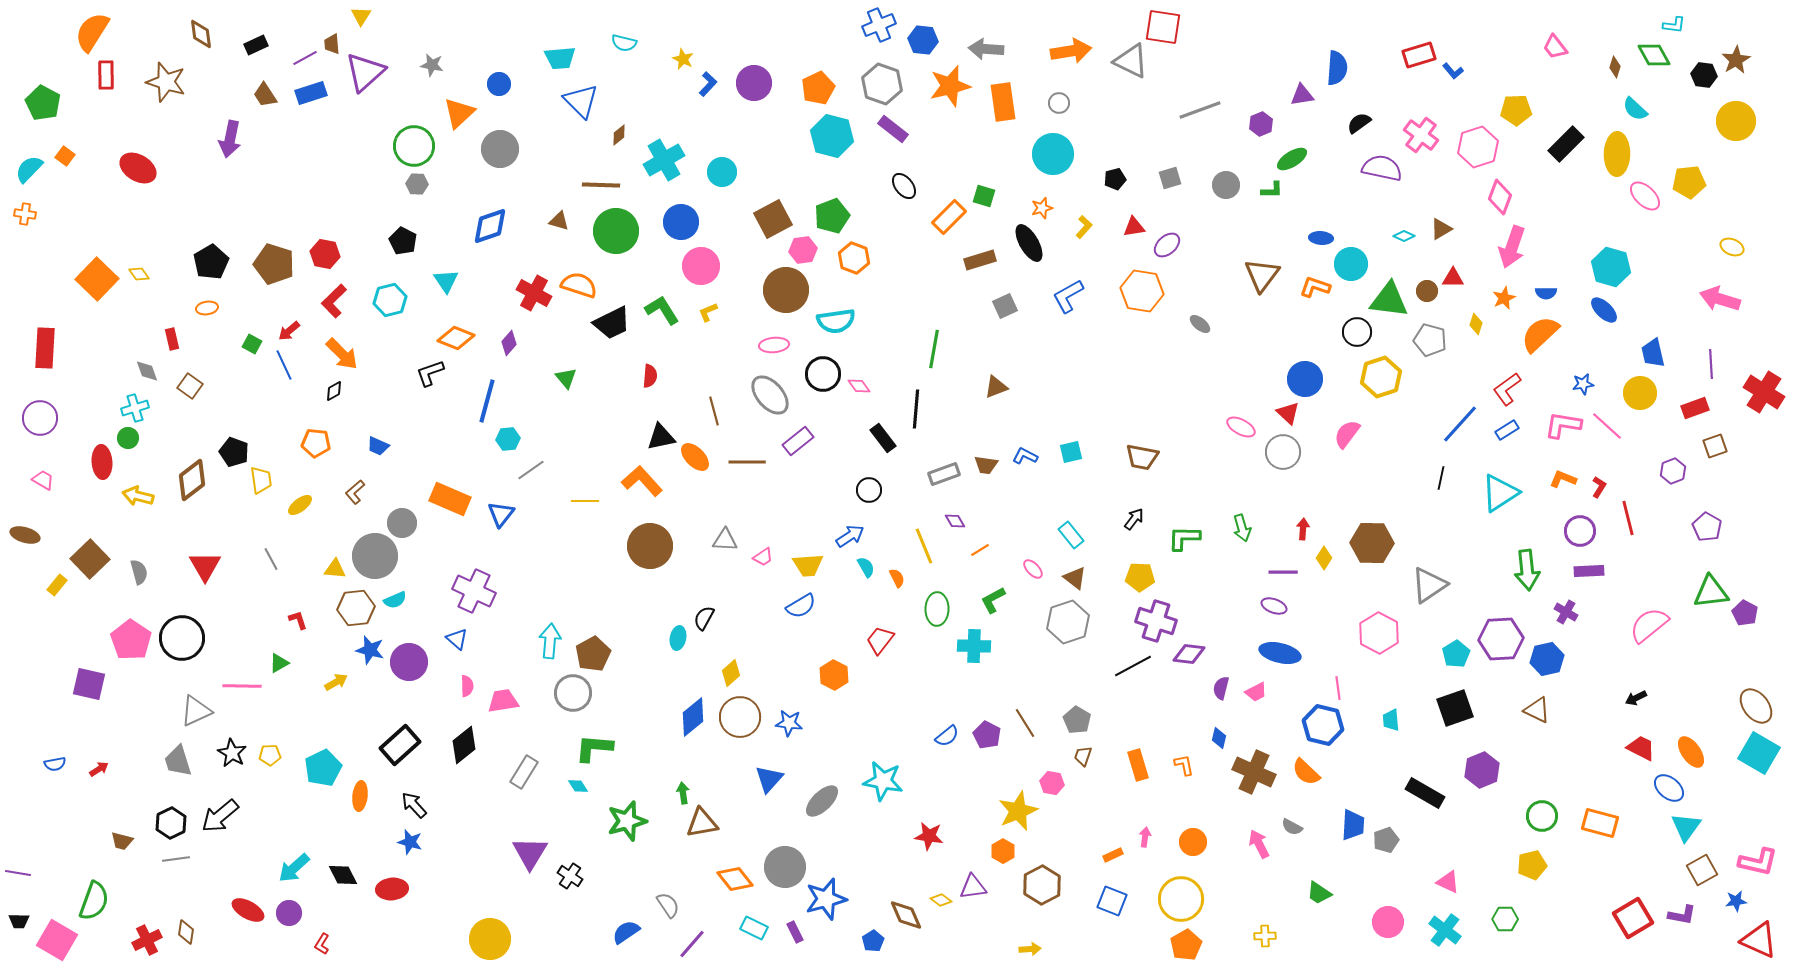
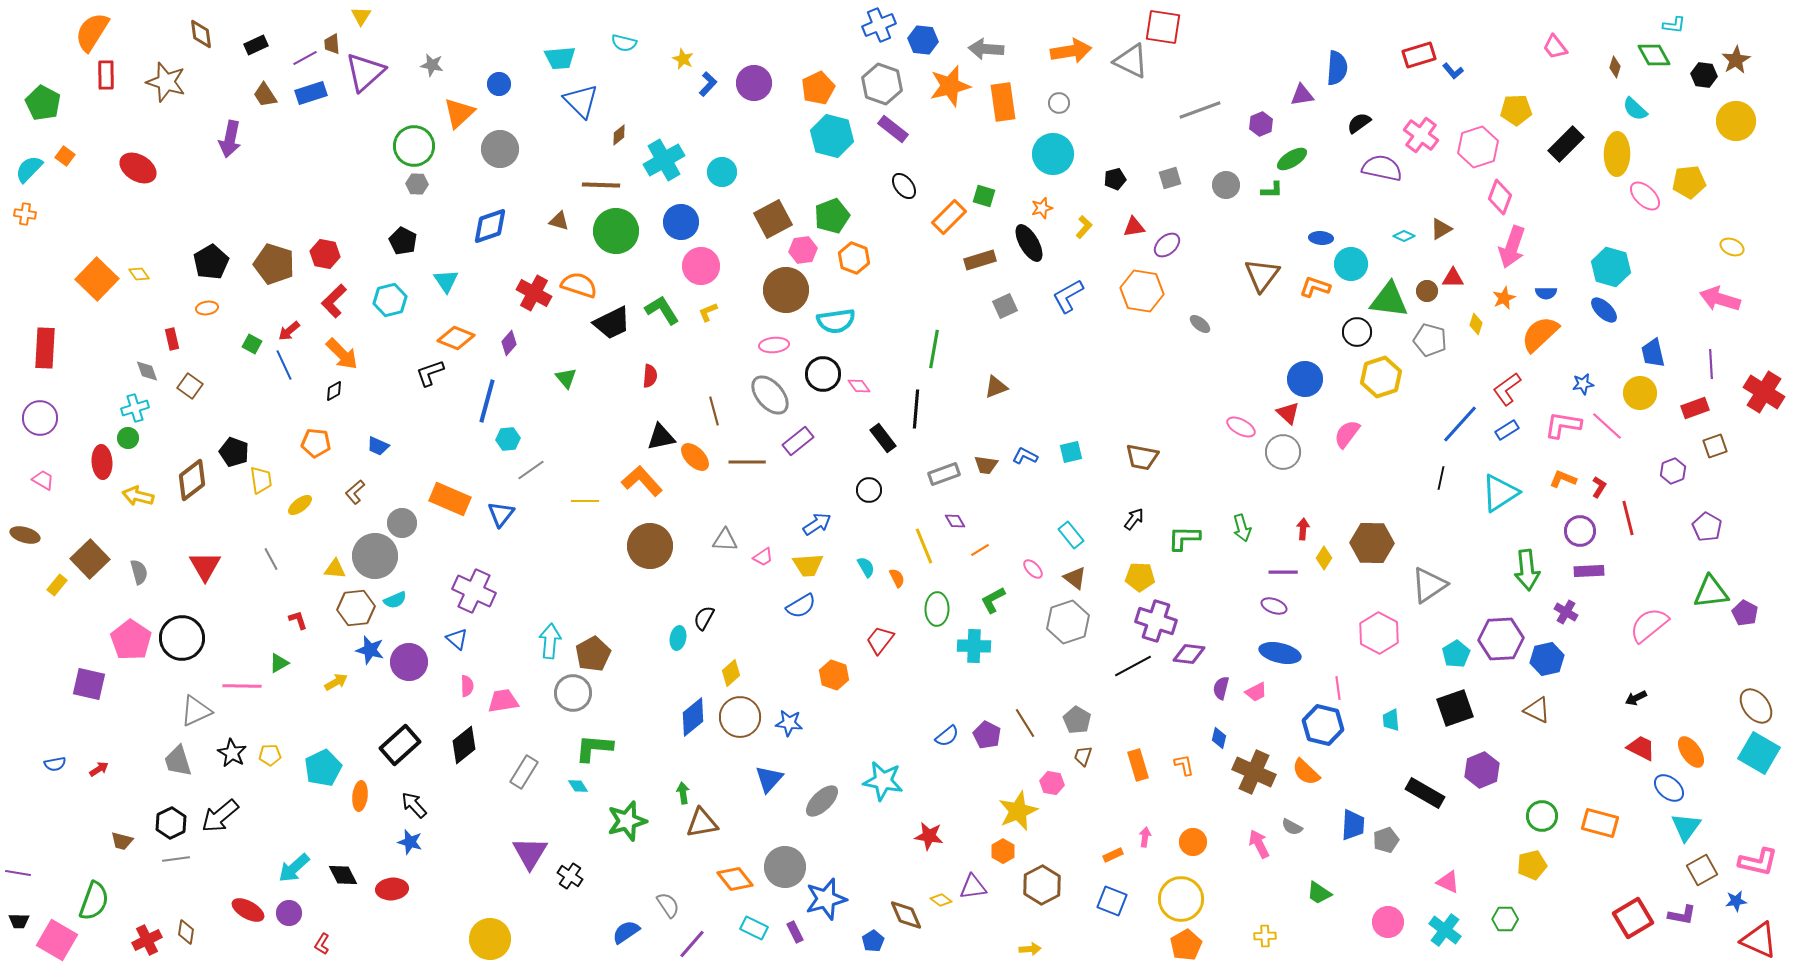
blue arrow at (850, 536): moved 33 px left, 12 px up
orange hexagon at (834, 675): rotated 8 degrees counterclockwise
